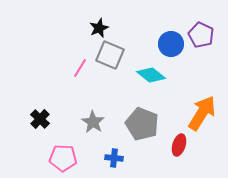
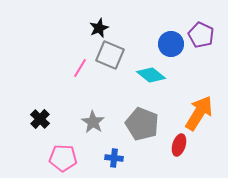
orange arrow: moved 3 px left
